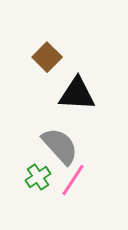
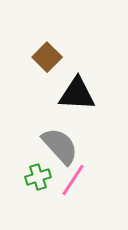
green cross: rotated 15 degrees clockwise
